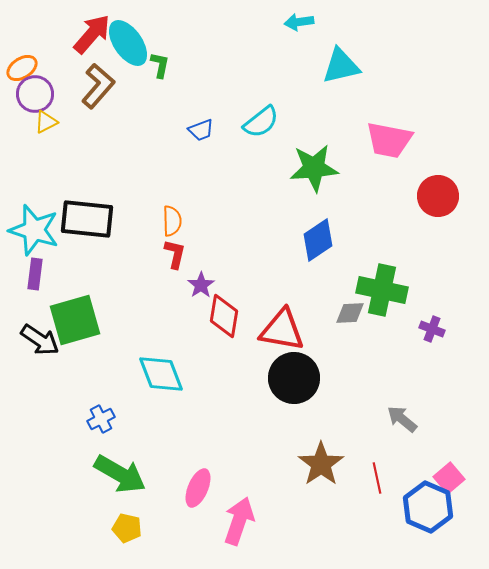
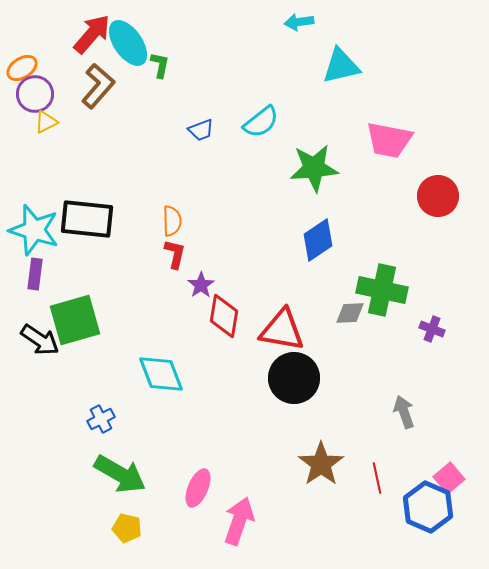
gray arrow: moved 2 px right, 7 px up; rotated 32 degrees clockwise
